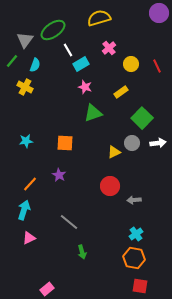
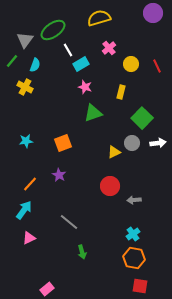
purple circle: moved 6 px left
yellow rectangle: rotated 40 degrees counterclockwise
orange square: moved 2 px left; rotated 24 degrees counterclockwise
cyan arrow: rotated 18 degrees clockwise
cyan cross: moved 3 px left
